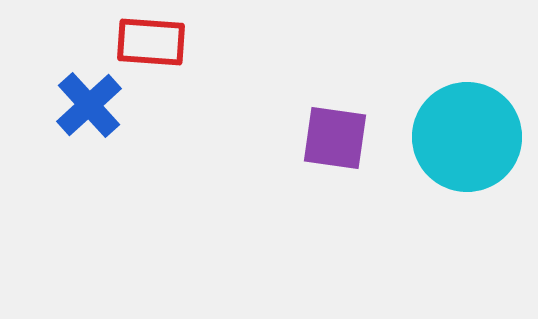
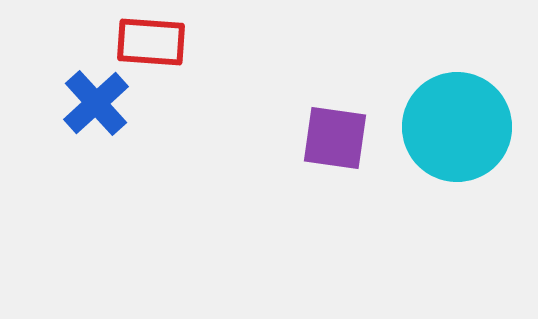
blue cross: moved 7 px right, 2 px up
cyan circle: moved 10 px left, 10 px up
